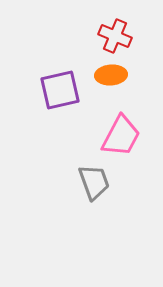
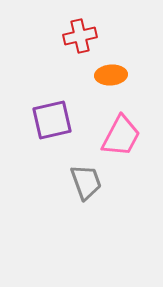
red cross: moved 35 px left; rotated 36 degrees counterclockwise
purple square: moved 8 px left, 30 px down
gray trapezoid: moved 8 px left
